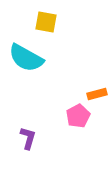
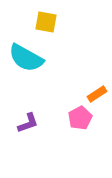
orange rectangle: rotated 18 degrees counterclockwise
pink pentagon: moved 2 px right, 2 px down
purple L-shape: moved 15 px up; rotated 55 degrees clockwise
